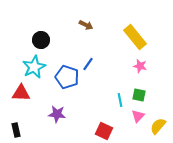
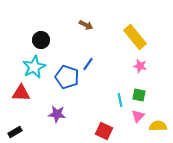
yellow semicircle: rotated 48 degrees clockwise
black rectangle: moved 1 px left, 2 px down; rotated 72 degrees clockwise
